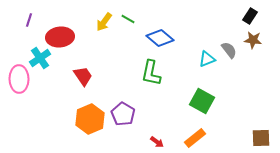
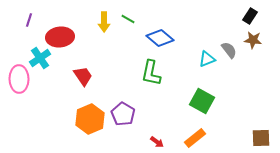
yellow arrow: rotated 36 degrees counterclockwise
